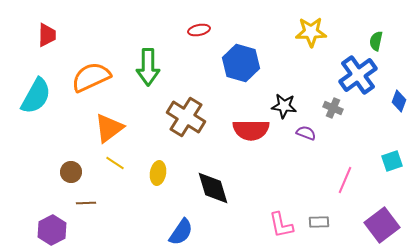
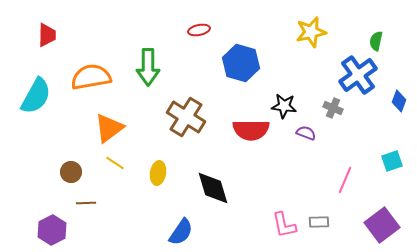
yellow star: rotated 12 degrees counterclockwise
orange semicircle: rotated 15 degrees clockwise
pink L-shape: moved 3 px right
